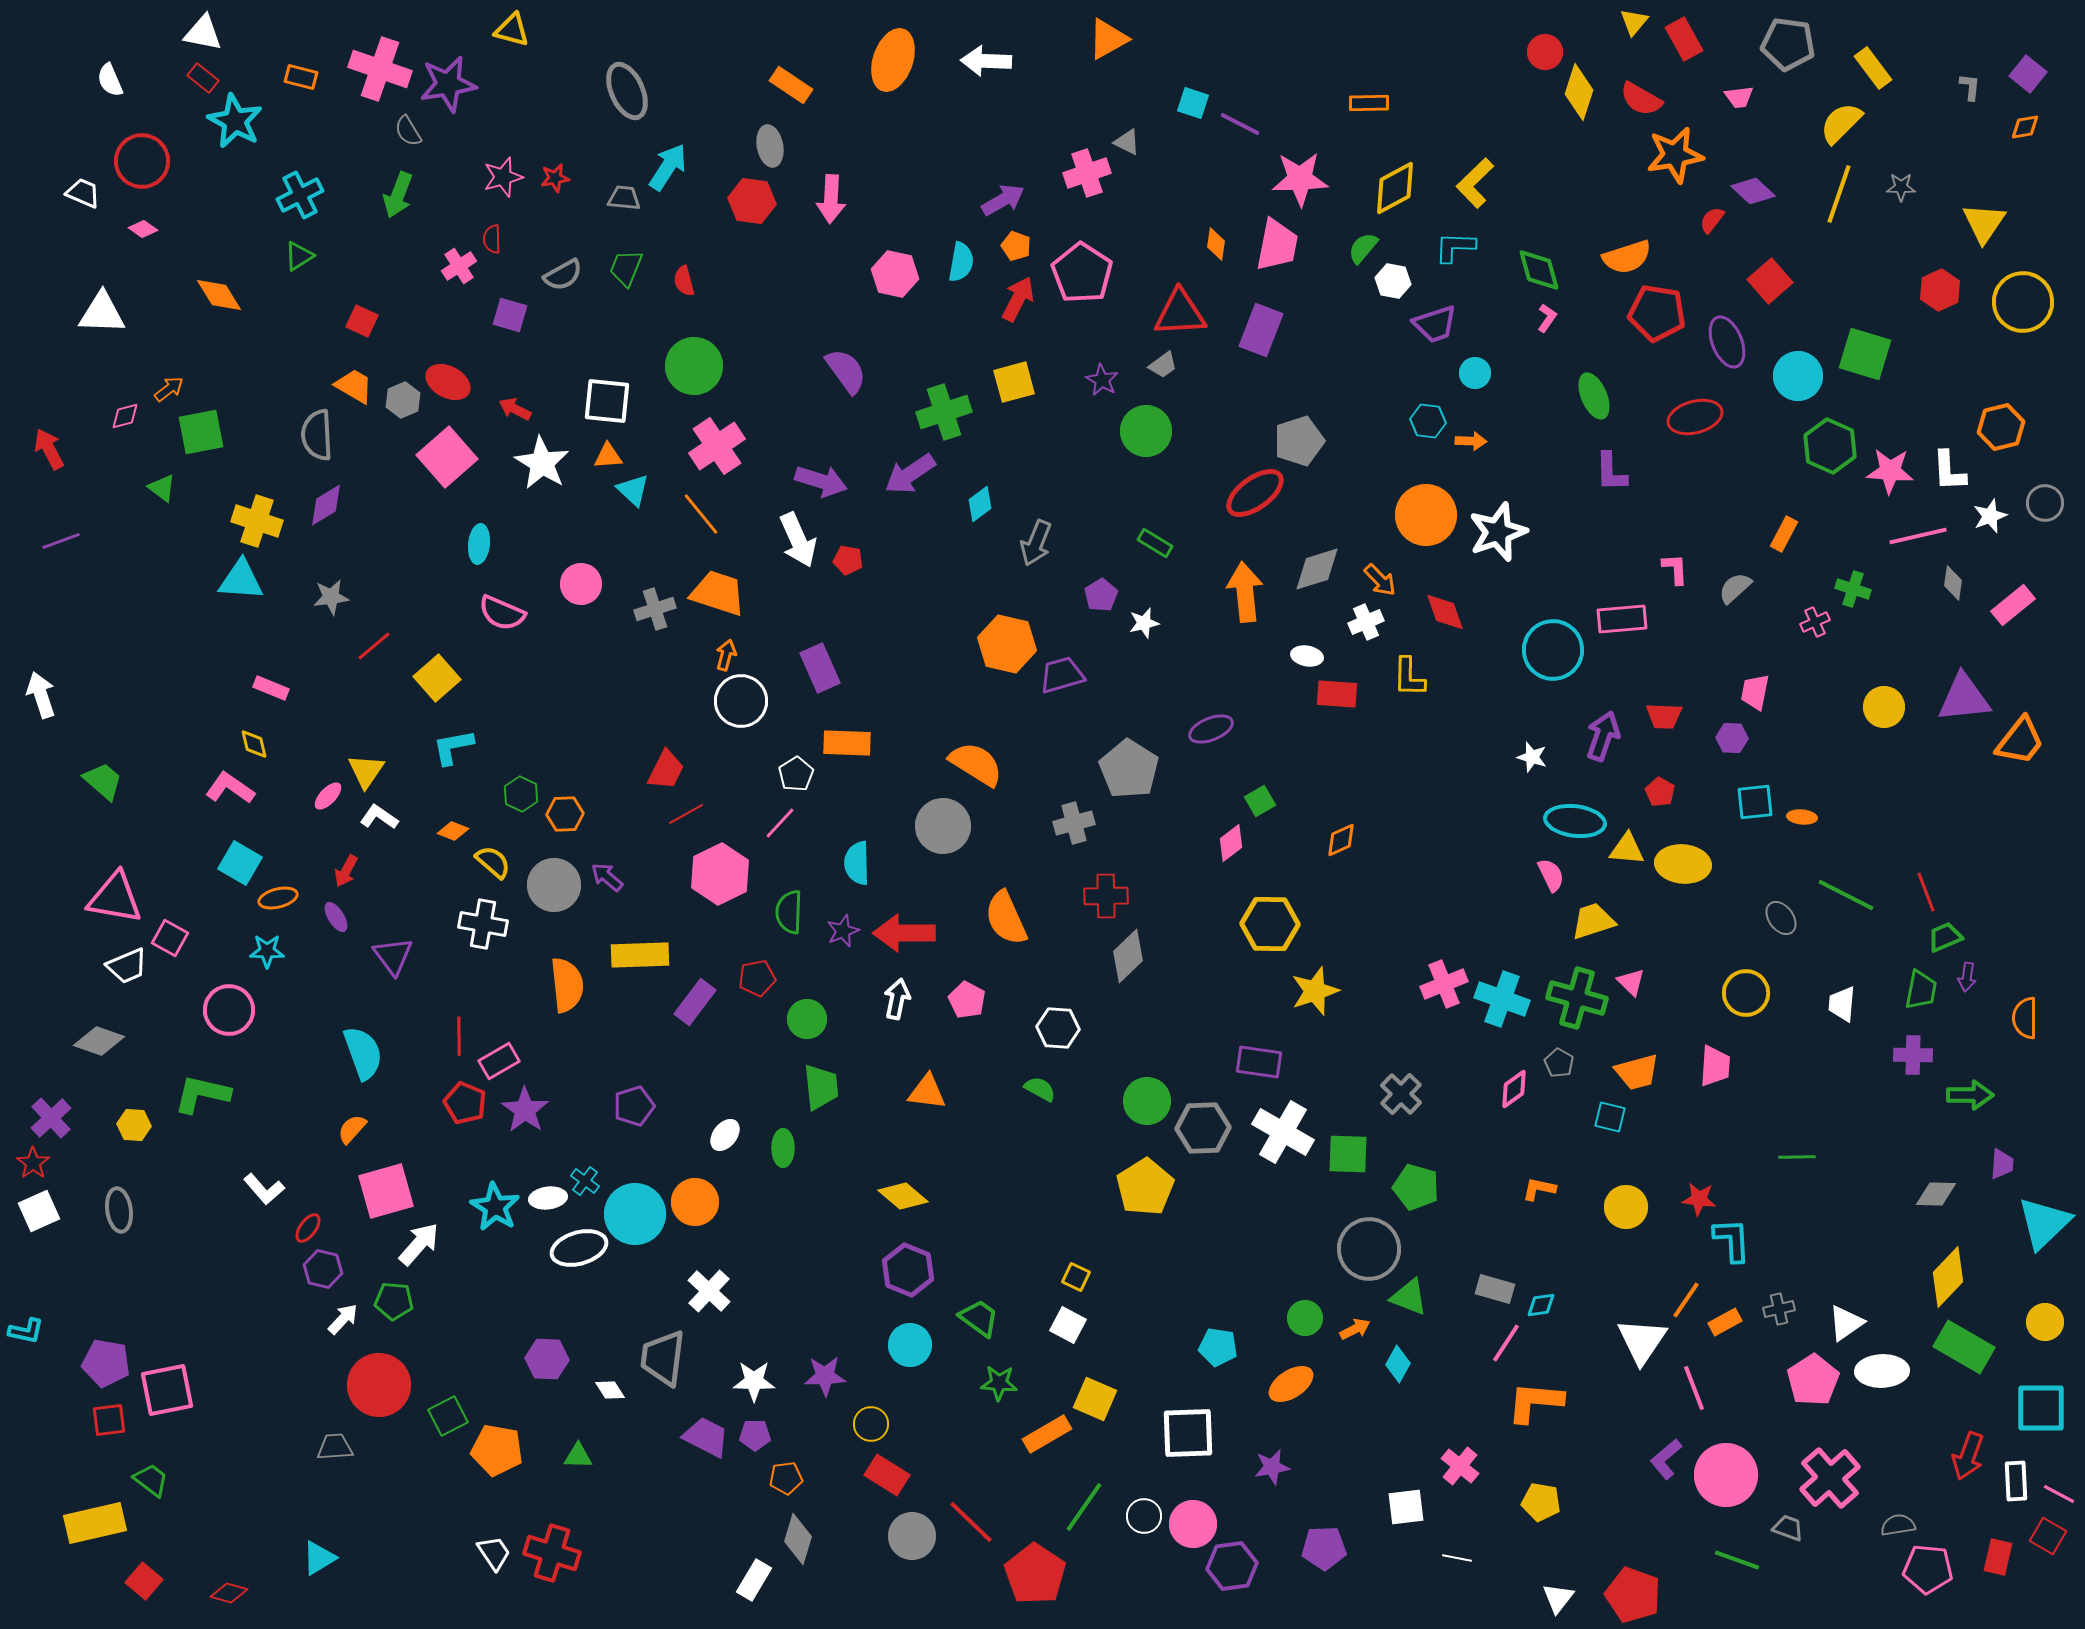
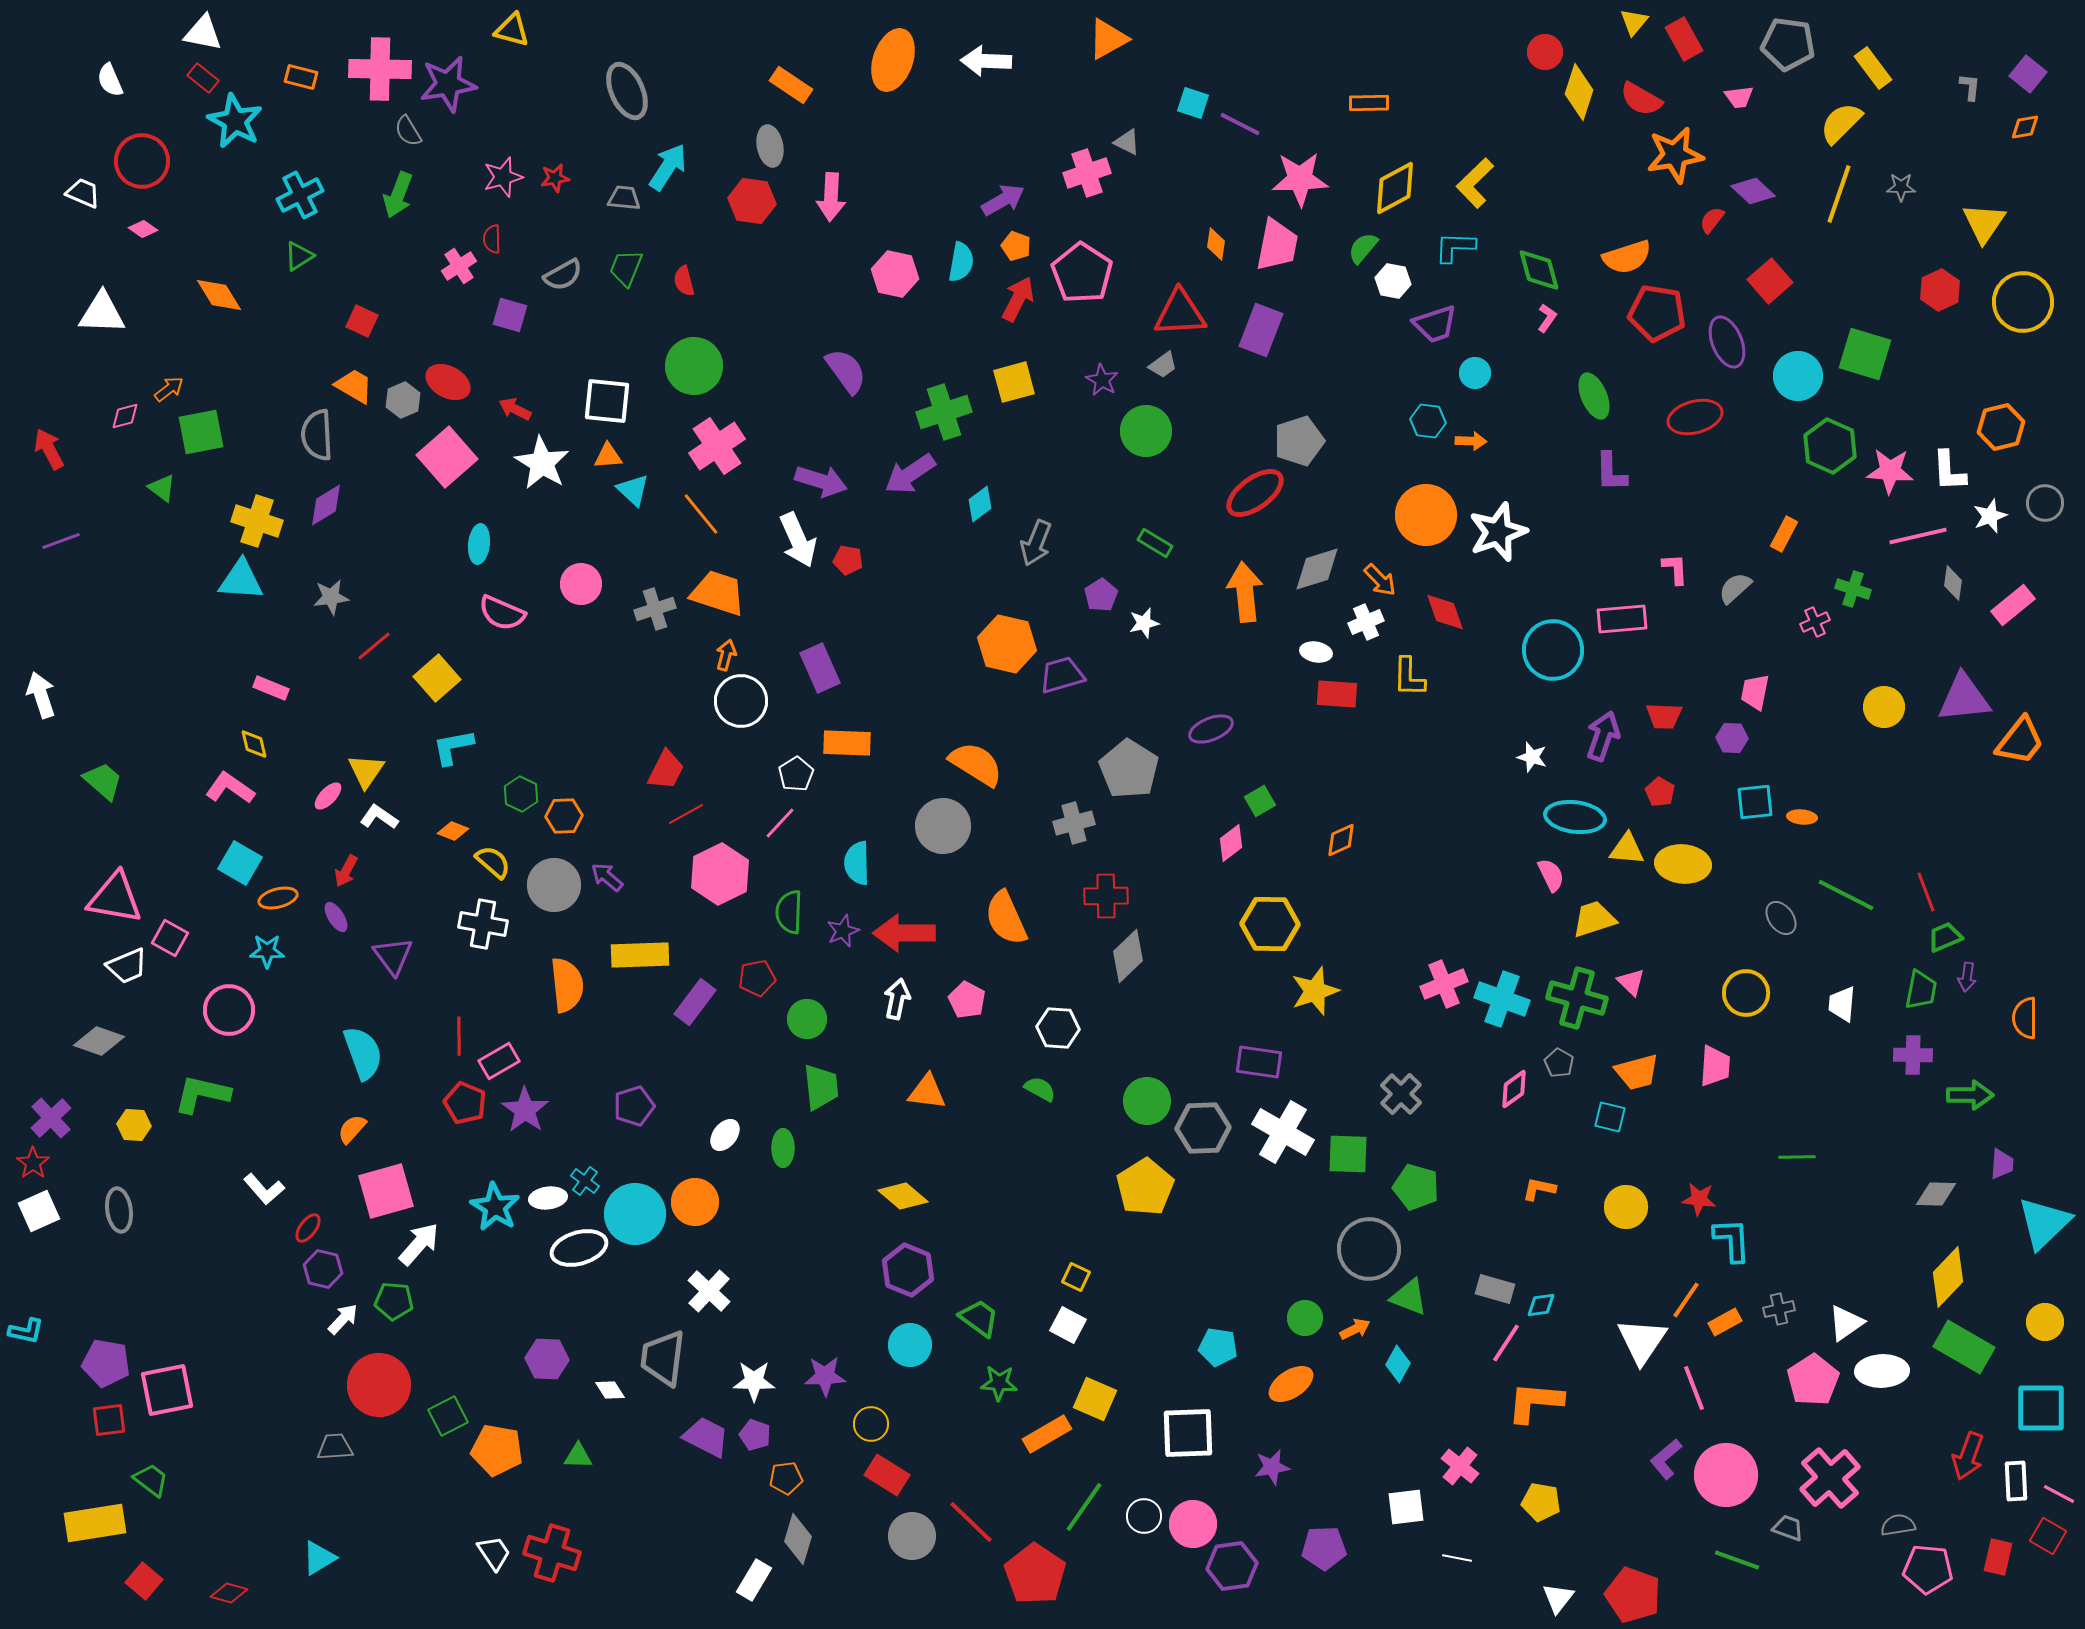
pink cross at (380, 69): rotated 18 degrees counterclockwise
pink arrow at (831, 199): moved 2 px up
white ellipse at (1307, 656): moved 9 px right, 4 px up
orange hexagon at (565, 814): moved 1 px left, 2 px down
cyan ellipse at (1575, 821): moved 4 px up
yellow trapezoid at (1593, 921): moved 1 px right, 2 px up
purple pentagon at (755, 1435): rotated 20 degrees clockwise
yellow rectangle at (95, 1523): rotated 4 degrees clockwise
